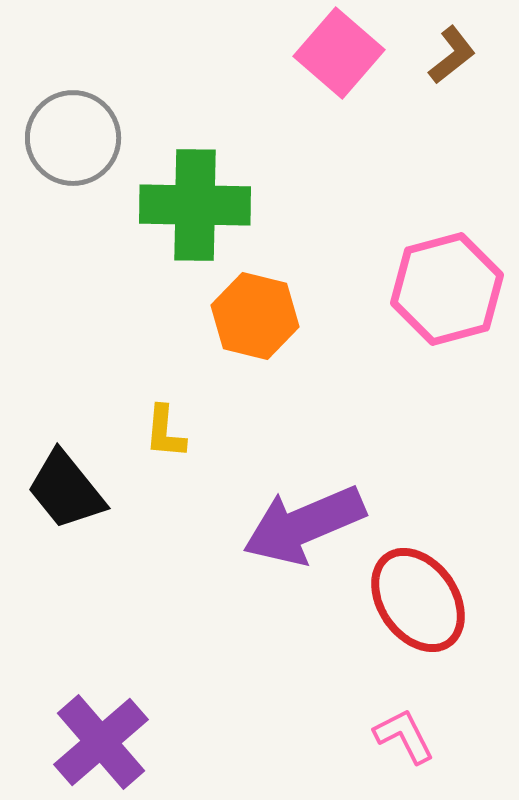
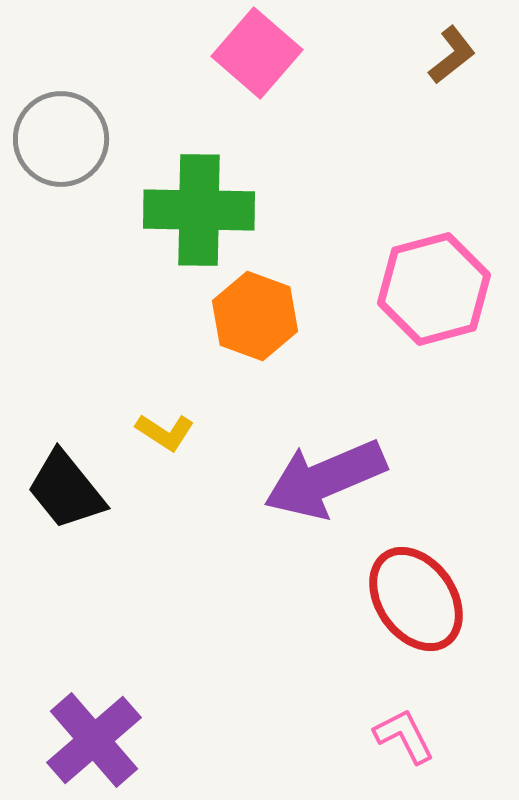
pink square: moved 82 px left
gray circle: moved 12 px left, 1 px down
green cross: moved 4 px right, 5 px down
pink hexagon: moved 13 px left
orange hexagon: rotated 6 degrees clockwise
yellow L-shape: rotated 62 degrees counterclockwise
purple arrow: moved 21 px right, 46 px up
red ellipse: moved 2 px left, 1 px up
purple cross: moved 7 px left, 2 px up
